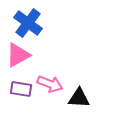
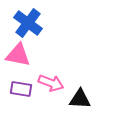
pink triangle: rotated 40 degrees clockwise
pink arrow: moved 1 px right, 1 px up
black triangle: moved 1 px right, 1 px down
